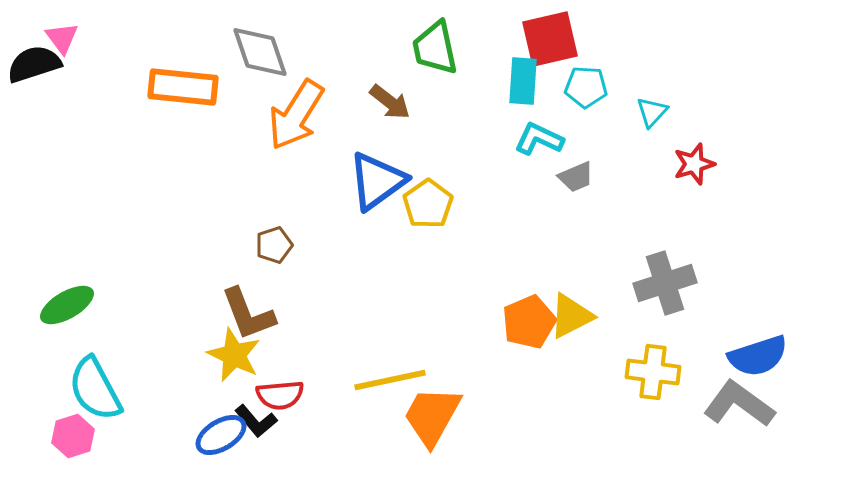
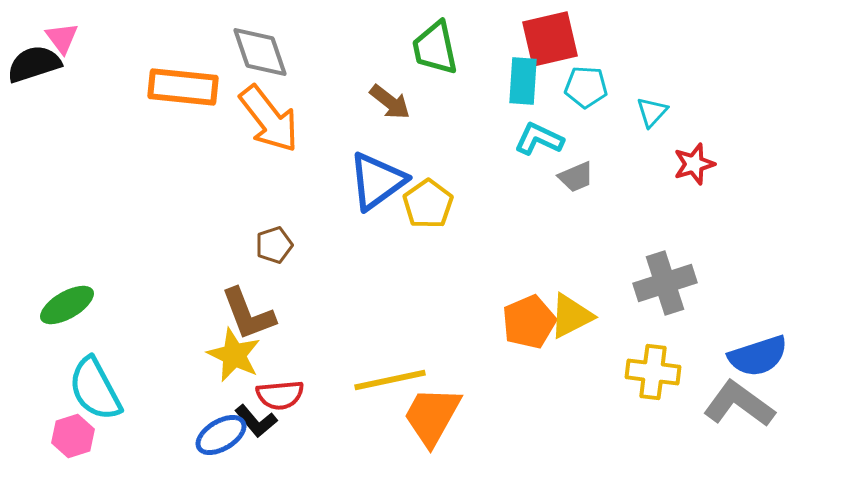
orange arrow: moved 27 px left, 4 px down; rotated 70 degrees counterclockwise
